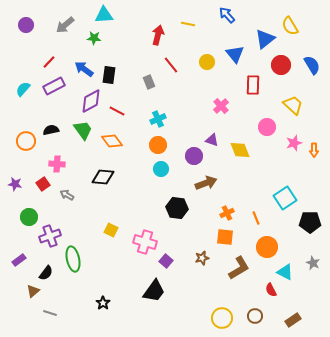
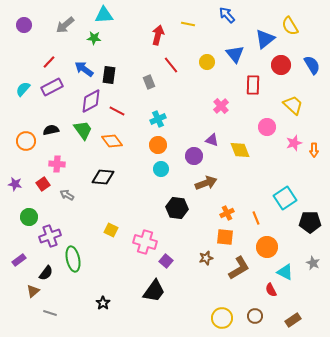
purple circle at (26, 25): moved 2 px left
purple rectangle at (54, 86): moved 2 px left, 1 px down
brown star at (202, 258): moved 4 px right
